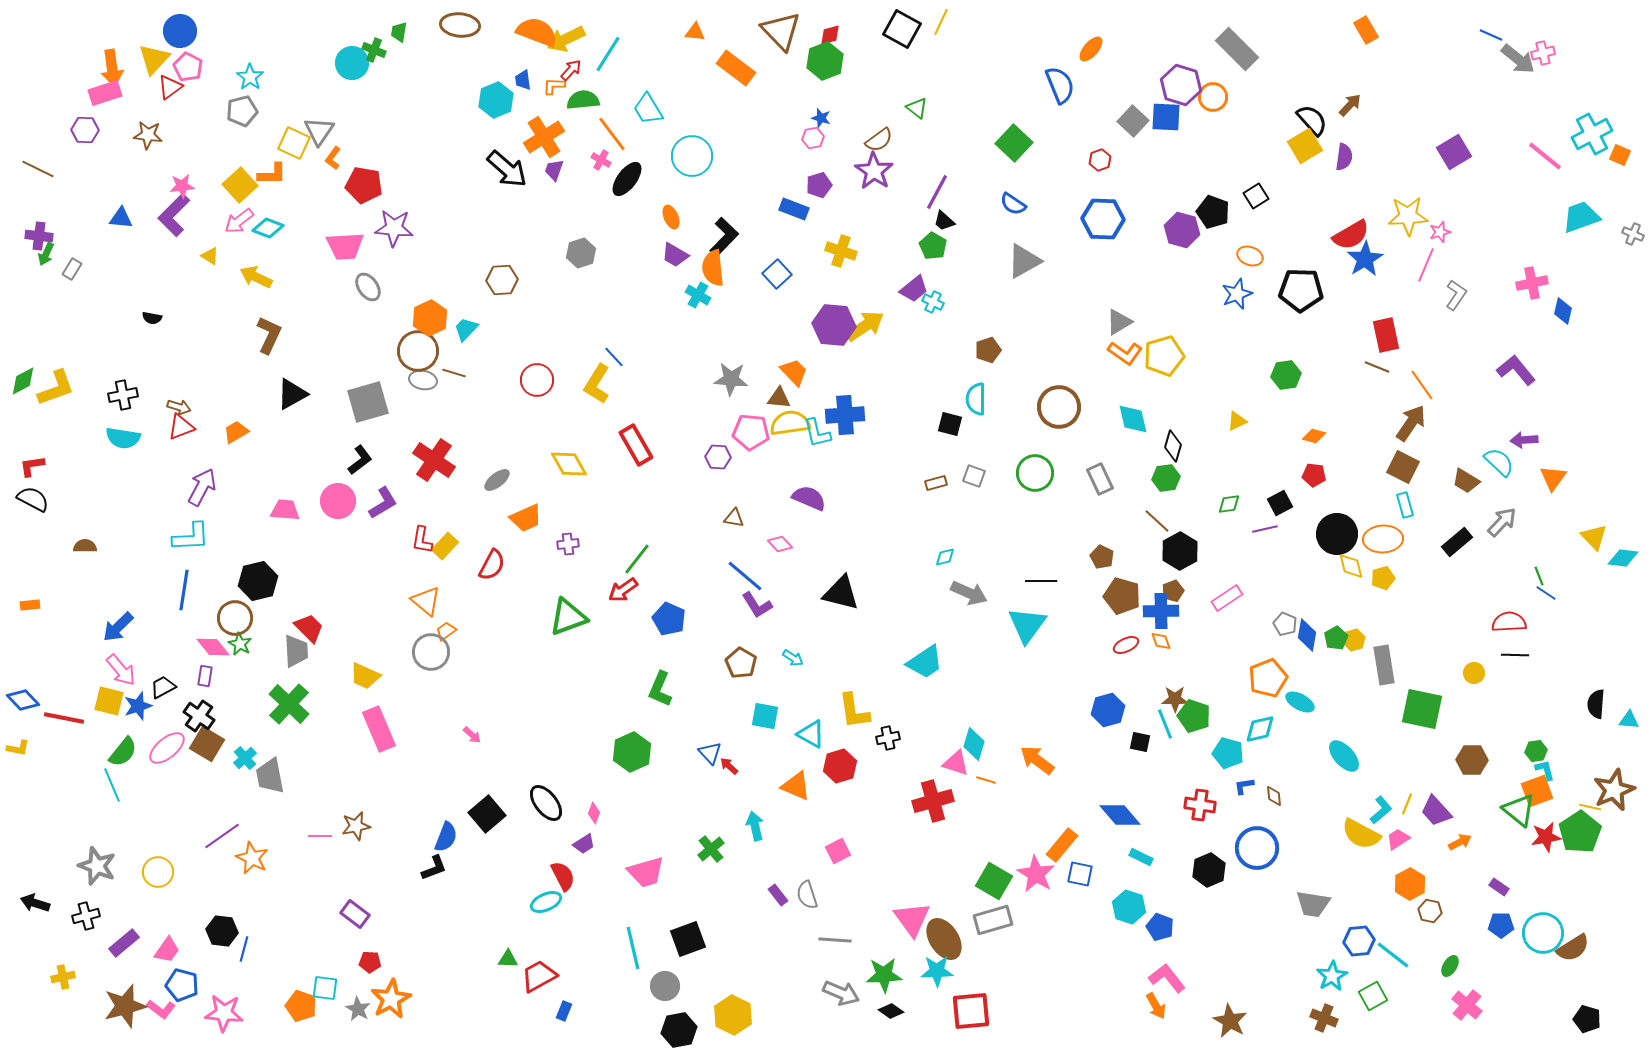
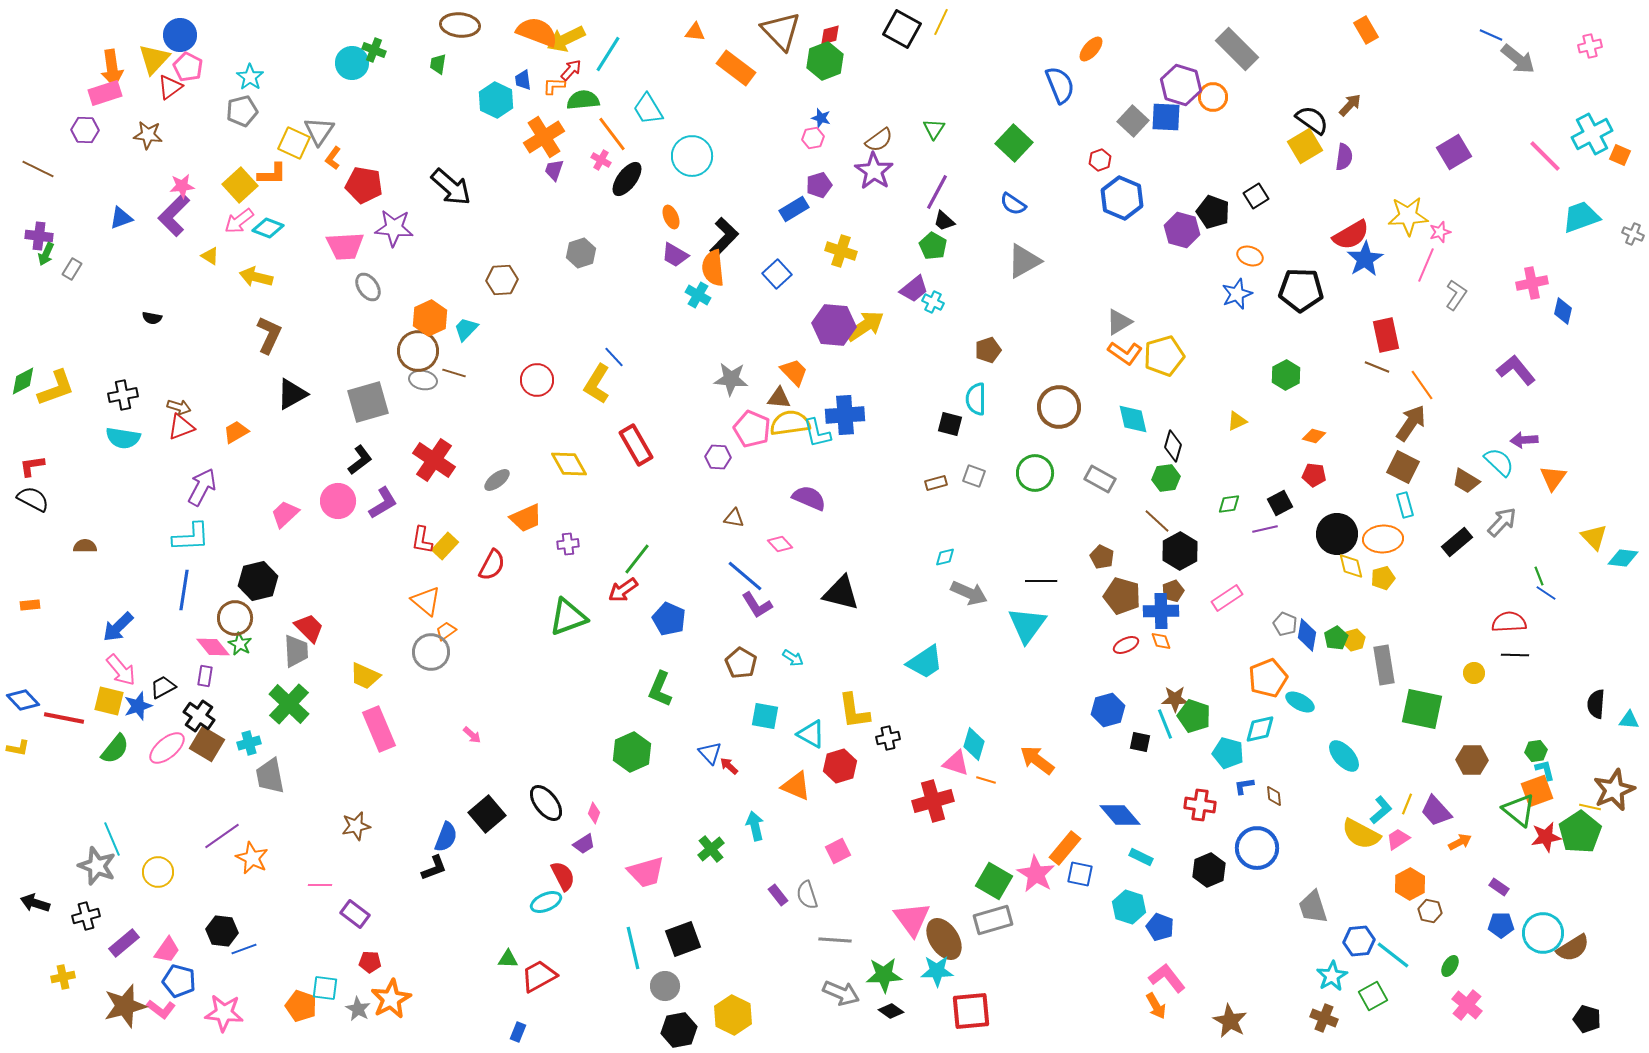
blue circle at (180, 31): moved 4 px down
green trapezoid at (399, 32): moved 39 px right, 32 px down
pink cross at (1543, 53): moved 47 px right, 7 px up
cyan hexagon at (496, 100): rotated 12 degrees counterclockwise
green triangle at (917, 108): moved 17 px right, 21 px down; rotated 25 degrees clockwise
black semicircle at (1312, 120): rotated 12 degrees counterclockwise
pink line at (1545, 156): rotated 6 degrees clockwise
black arrow at (507, 169): moved 56 px left, 18 px down
blue rectangle at (794, 209): rotated 52 degrees counterclockwise
blue triangle at (121, 218): rotated 25 degrees counterclockwise
blue hexagon at (1103, 219): moved 19 px right, 21 px up; rotated 21 degrees clockwise
yellow arrow at (256, 277): rotated 12 degrees counterclockwise
green hexagon at (1286, 375): rotated 20 degrees counterclockwise
pink pentagon at (751, 432): moved 1 px right, 3 px up; rotated 18 degrees clockwise
gray rectangle at (1100, 479): rotated 36 degrees counterclockwise
pink trapezoid at (285, 510): moved 4 px down; rotated 48 degrees counterclockwise
green semicircle at (123, 752): moved 8 px left, 3 px up
cyan cross at (245, 758): moved 4 px right, 15 px up; rotated 25 degrees clockwise
cyan line at (112, 785): moved 54 px down
pink line at (320, 836): moved 49 px down
orange rectangle at (1062, 845): moved 3 px right, 3 px down
gray trapezoid at (1313, 904): moved 3 px down; rotated 63 degrees clockwise
black square at (688, 939): moved 5 px left
blue line at (244, 949): rotated 55 degrees clockwise
blue pentagon at (182, 985): moved 3 px left, 4 px up
blue rectangle at (564, 1011): moved 46 px left, 21 px down
